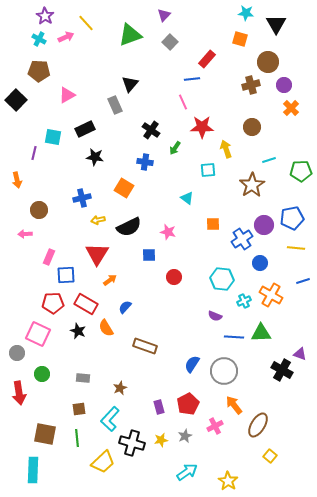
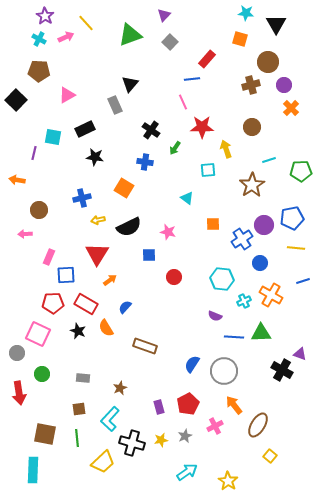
orange arrow at (17, 180): rotated 112 degrees clockwise
